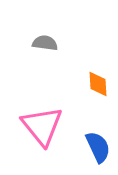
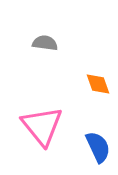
orange diamond: rotated 16 degrees counterclockwise
